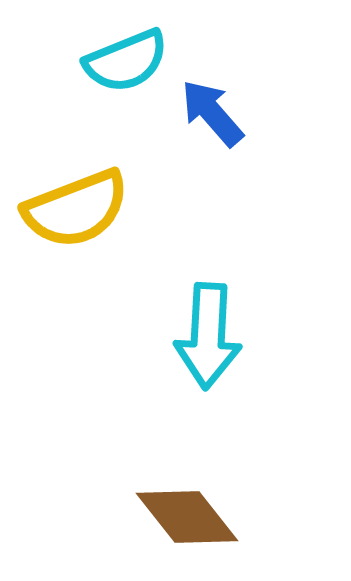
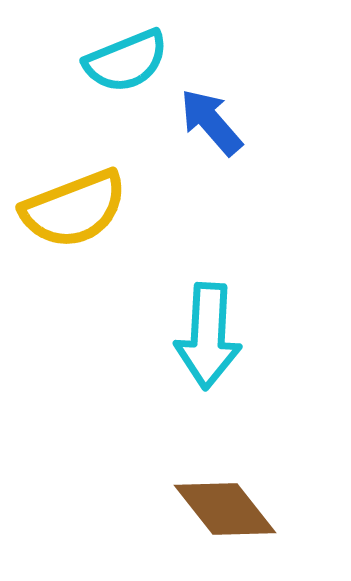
blue arrow: moved 1 px left, 9 px down
yellow semicircle: moved 2 px left
brown diamond: moved 38 px right, 8 px up
